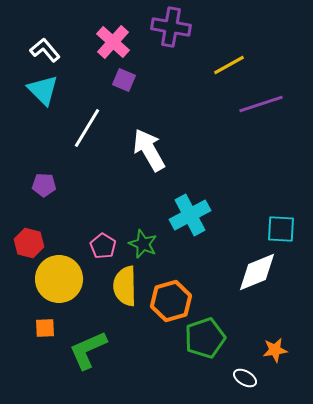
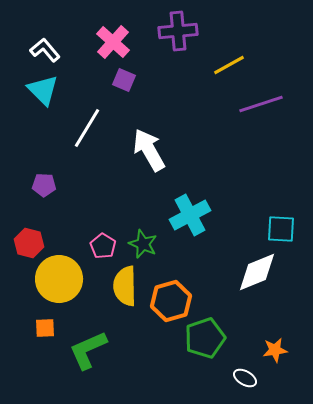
purple cross: moved 7 px right, 4 px down; rotated 15 degrees counterclockwise
